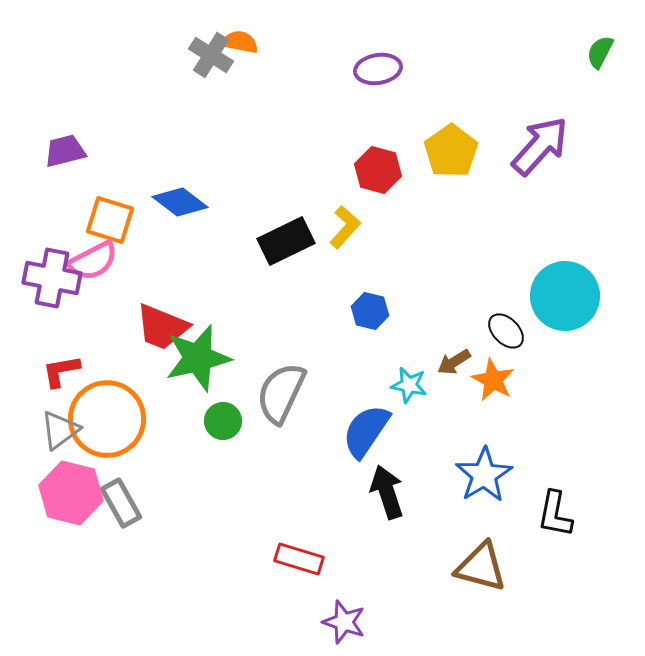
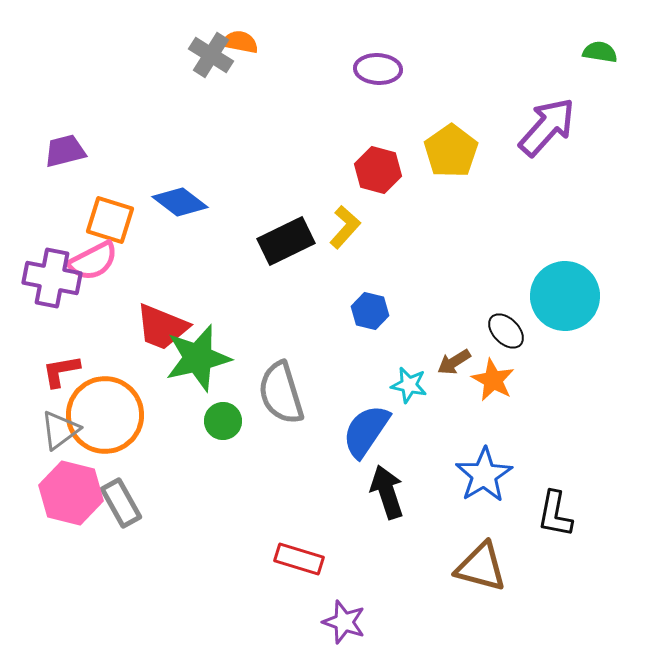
green semicircle: rotated 72 degrees clockwise
purple ellipse: rotated 12 degrees clockwise
purple arrow: moved 7 px right, 19 px up
gray semicircle: rotated 42 degrees counterclockwise
orange circle: moved 2 px left, 4 px up
